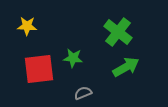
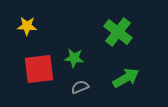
green star: moved 1 px right
green arrow: moved 11 px down
gray semicircle: moved 3 px left, 6 px up
